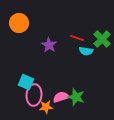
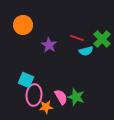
orange circle: moved 4 px right, 2 px down
cyan semicircle: rotated 24 degrees counterclockwise
cyan square: moved 2 px up
pink semicircle: rotated 77 degrees clockwise
